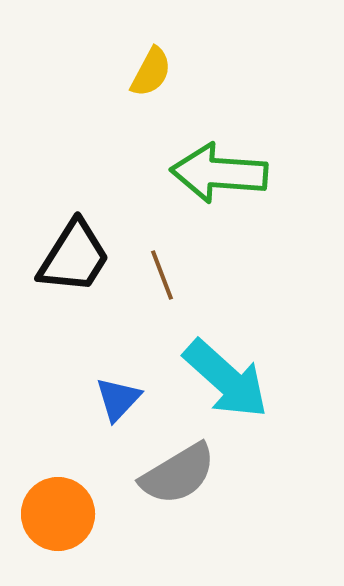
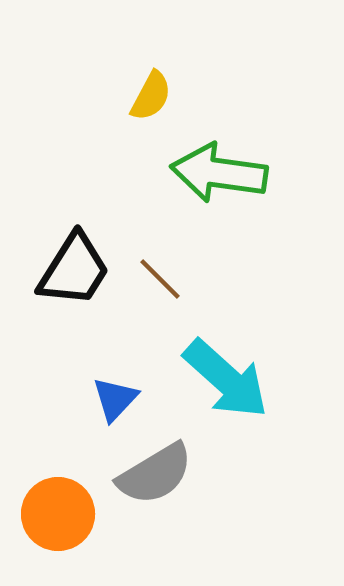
yellow semicircle: moved 24 px down
green arrow: rotated 4 degrees clockwise
black trapezoid: moved 13 px down
brown line: moved 2 px left, 4 px down; rotated 24 degrees counterclockwise
blue triangle: moved 3 px left
gray semicircle: moved 23 px left
